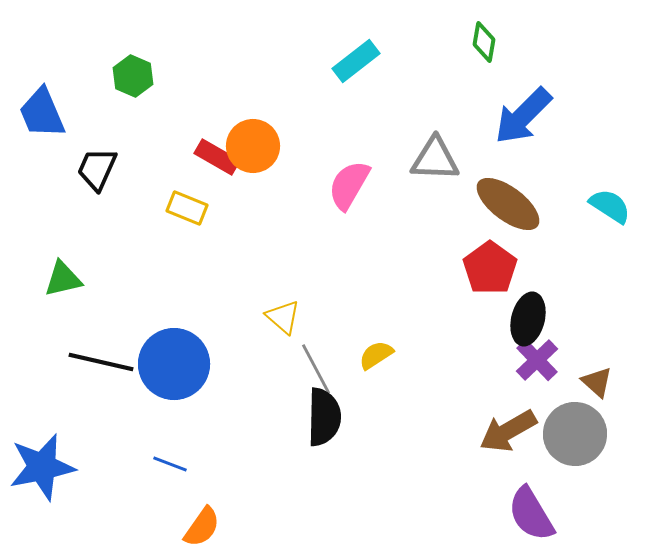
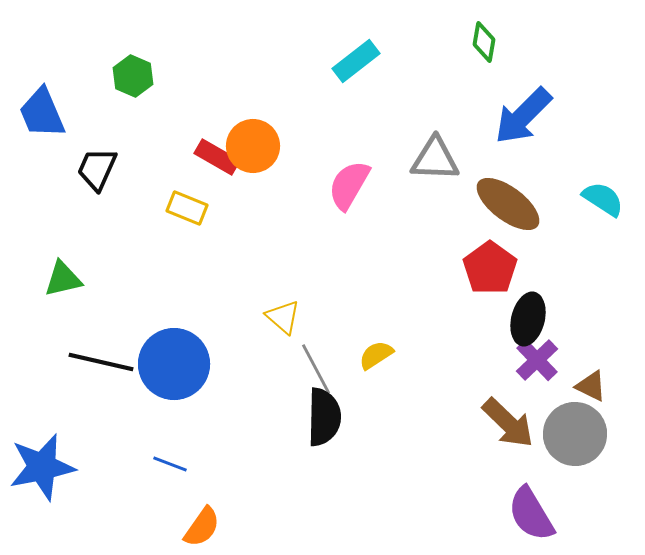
cyan semicircle: moved 7 px left, 7 px up
brown triangle: moved 6 px left, 4 px down; rotated 16 degrees counterclockwise
brown arrow: moved 8 px up; rotated 106 degrees counterclockwise
